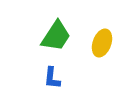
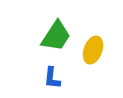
yellow ellipse: moved 9 px left, 7 px down
